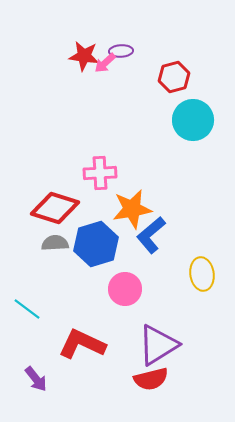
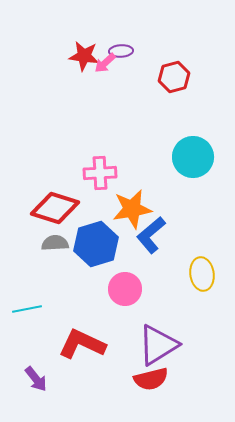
cyan circle: moved 37 px down
cyan line: rotated 48 degrees counterclockwise
